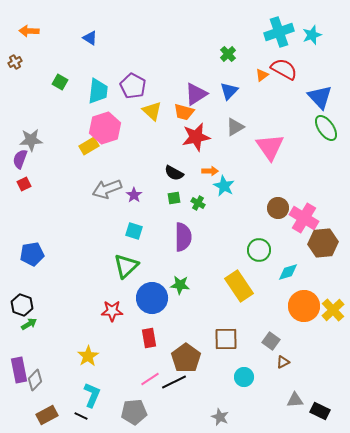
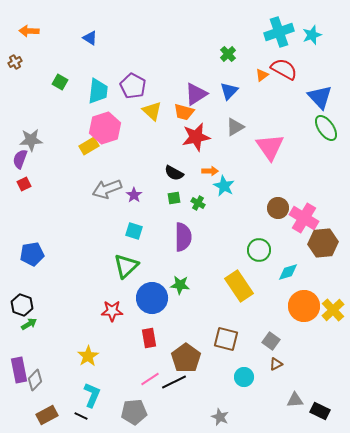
brown square at (226, 339): rotated 15 degrees clockwise
brown triangle at (283, 362): moved 7 px left, 2 px down
